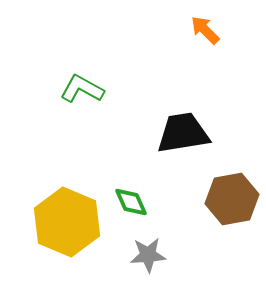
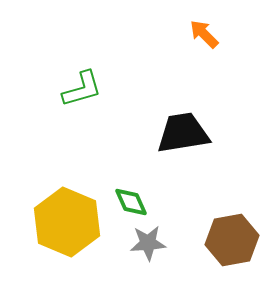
orange arrow: moved 1 px left, 4 px down
green L-shape: rotated 135 degrees clockwise
brown hexagon: moved 41 px down
gray star: moved 12 px up
